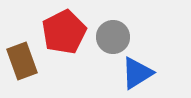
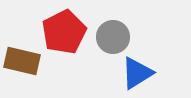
brown rectangle: rotated 57 degrees counterclockwise
